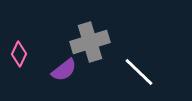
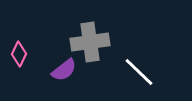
gray cross: rotated 9 degrees clockwise
